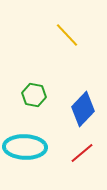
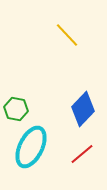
green hexagon: moved 18 px left, 14 px down
cyan ellipse: moved 6 px right; rotated 66 degrees counterclockwise
red line: moved 1 px down
